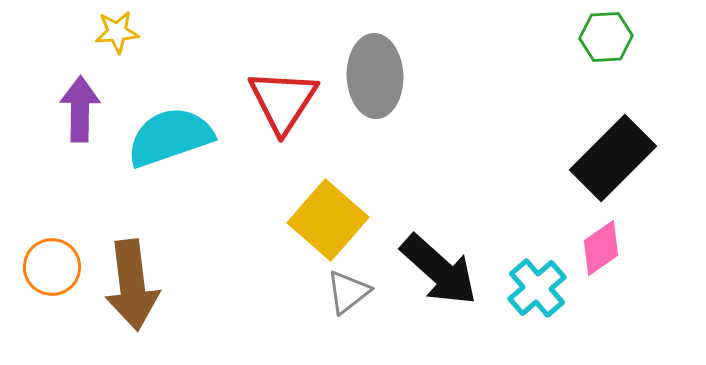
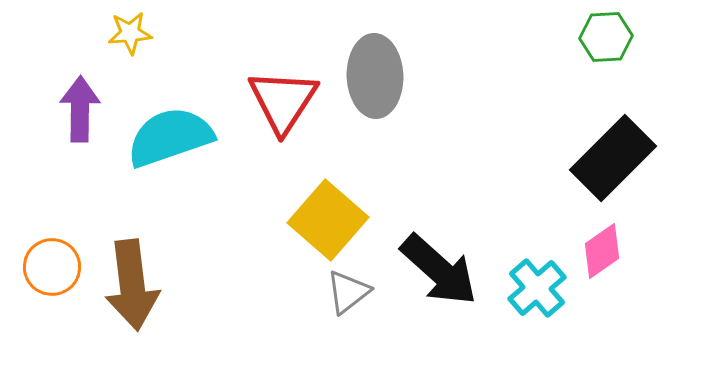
yellow star: moved 13 px right, 1 px down
pink diamond: moved 1 px right, 3 px down
